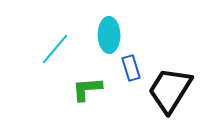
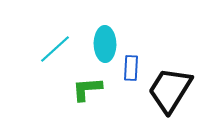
cyan ellipse: moved 4 px left, 9 px down
cyan line: rotated 8 degrees clockwise
blue rectangle: rotated 20 degrees clockwise
